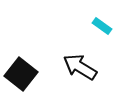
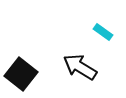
cyan rectangle: moved 1 px right, 6 px down
